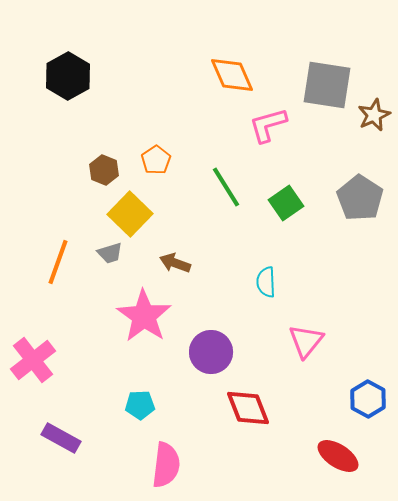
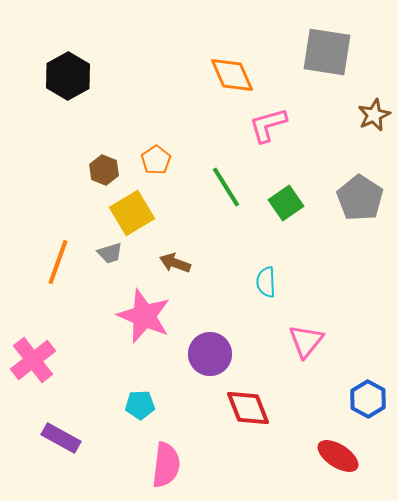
gray square: moved 33 px up
yellow square: moved 2 px right, 1 px up; rotated 15 degrees clockwise
pink star: rotated 12 degrees counterclockwise
purple circle: moved 1 px left, 2 px down
